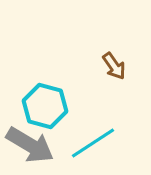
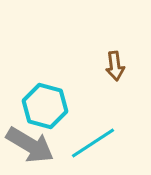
brown arrow: moved 1 px right; rotated 28 degrees clockwise
